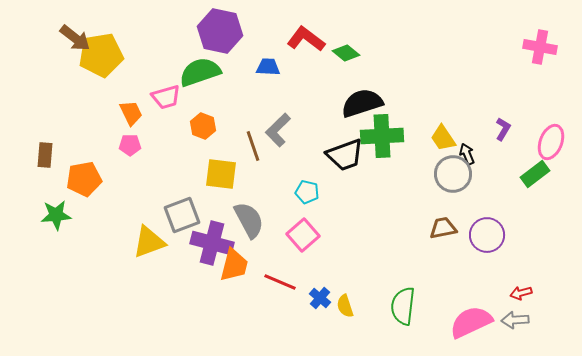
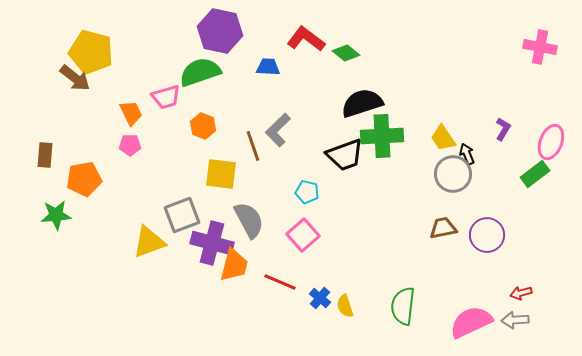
brown arrow at (75, 38): moved 40 px down
yellow pentagon at (101, 55): moved 10 px left, 3 px up; rotated 24 degrees clockwise
